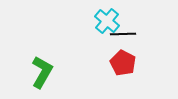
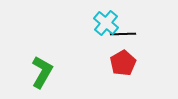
cyan cross: moved 1 px left, 2 px down
red pentagon: rotated 15 degrees clockwise
